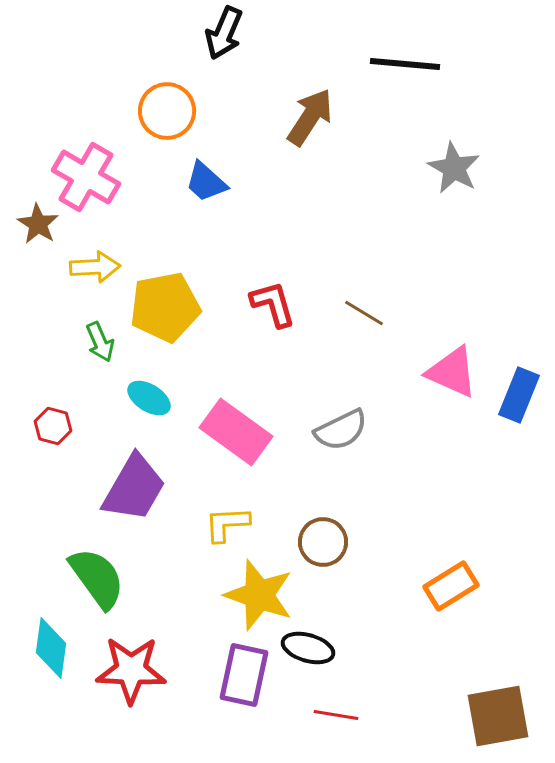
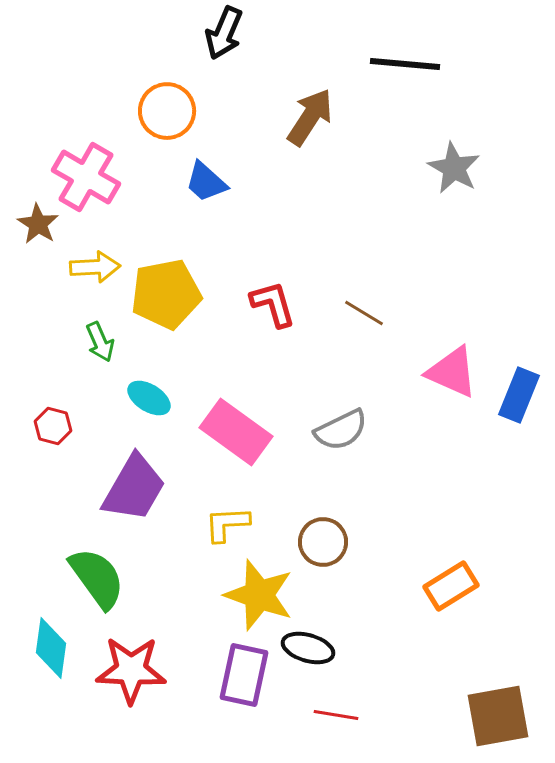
yellow pentagon: moved 1 px right, 13 px up
